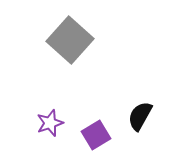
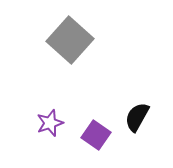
black semicircle: moved 3 px left, 1 px down
purple square: rotated 24 degrees counterclockwise
